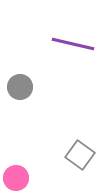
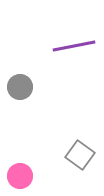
purple line: moved 1 px right, 2 px down; rotated 24 degrees counterclockwise
pink circle: moved 4 px right, 2 px up
